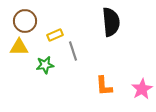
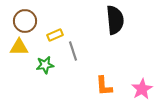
black semicircle: moved 4 px right, 2 px up
